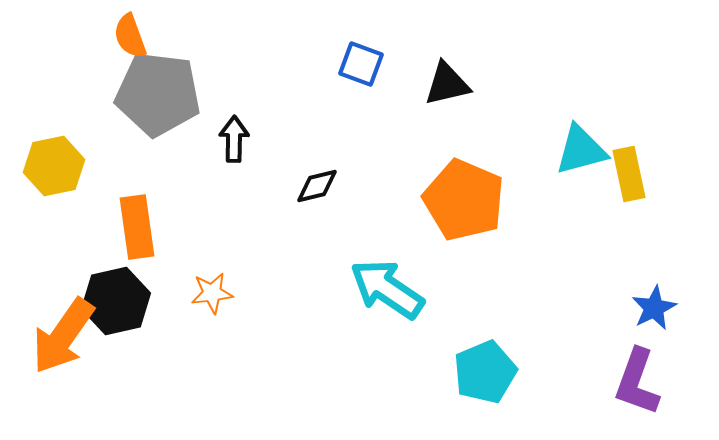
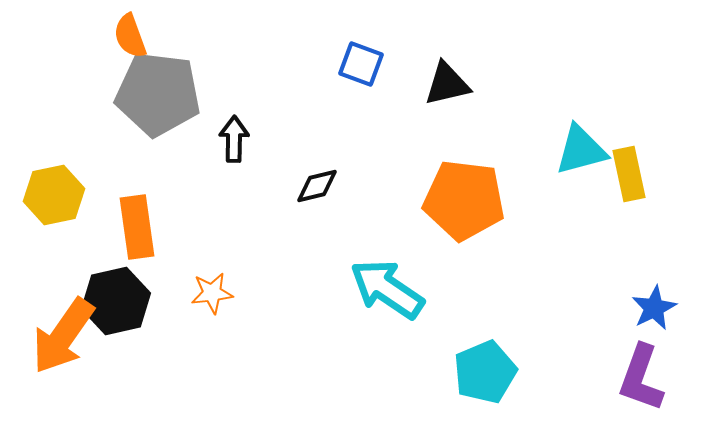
yellow hexagon: moved 29 px down
orange pentagon: rotated 16 degrees counterclockwise
purple L-shape: moved 4 px right, 4 px up
